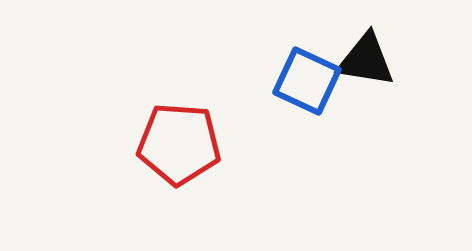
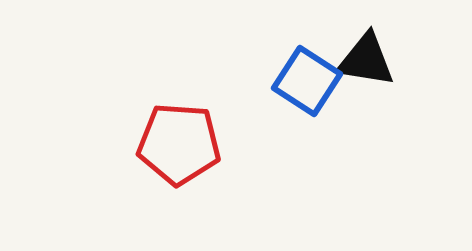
blue square: rotated 8 degrees clockwise
